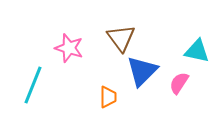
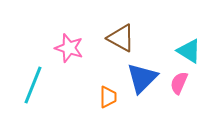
brown triangle: rotated 24 degrees counterclockwise
cyan triangle: moved 8 px left; rotated 20 degrees clockwise
blue triangle: moved 7 px down
pink semicircle: rotated 10 degrees counterclockwise
